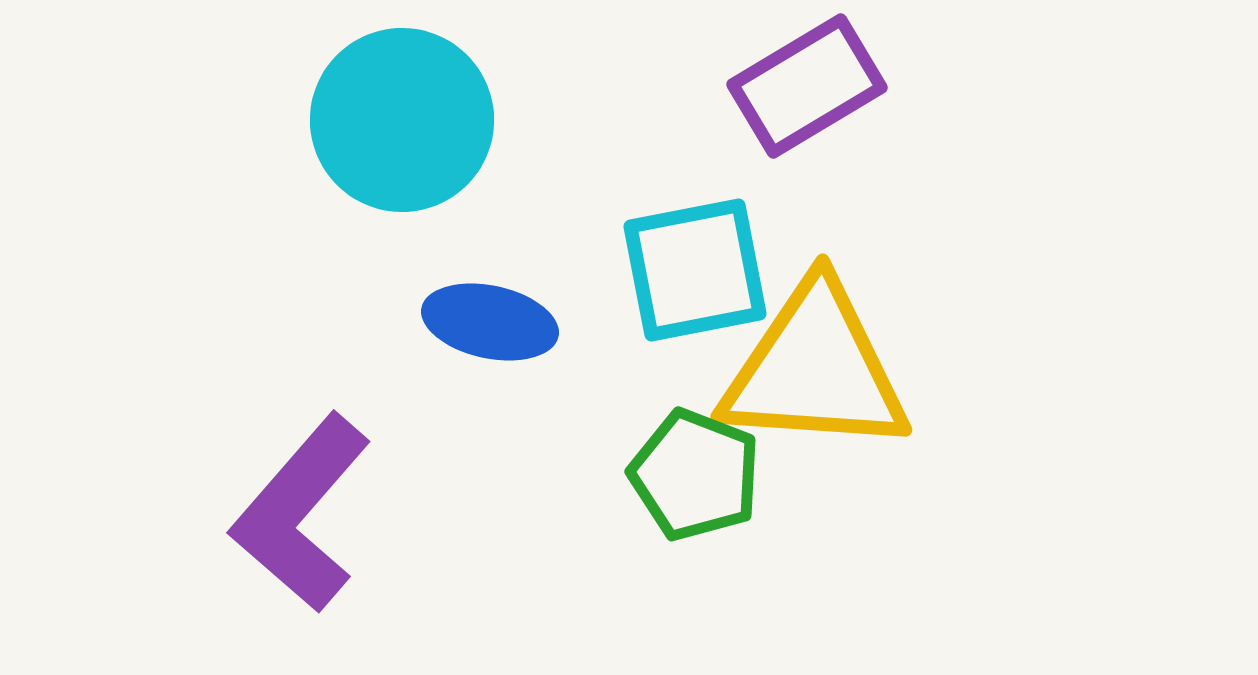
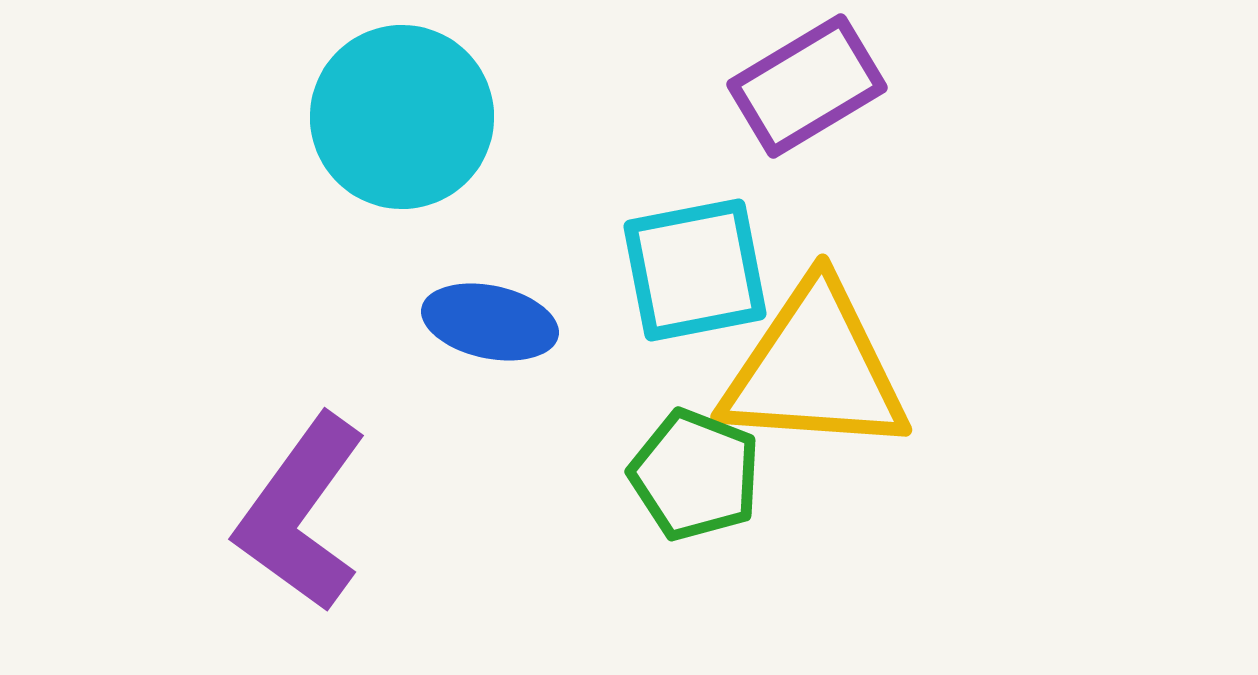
cyan circle: moved 3 px up
purple L-shape: rotated 5 degrees counterclockwise
